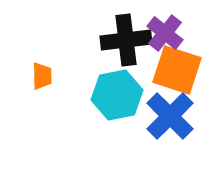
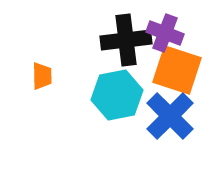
purple cross: rotated 18 degrees counterclockwise
